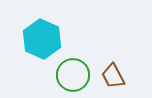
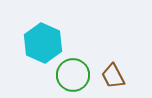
cyan hexagon: moved 1 px right, 4 px down
